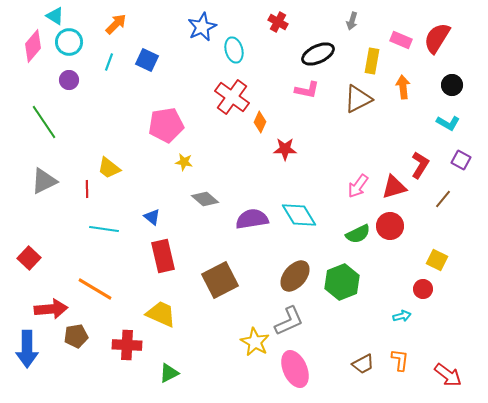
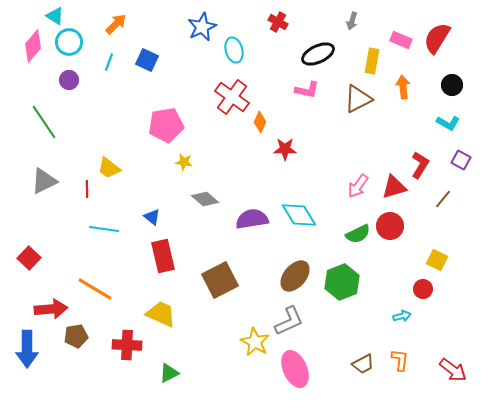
red arrow at (448, 375): moved 5 px right, 5 px up
